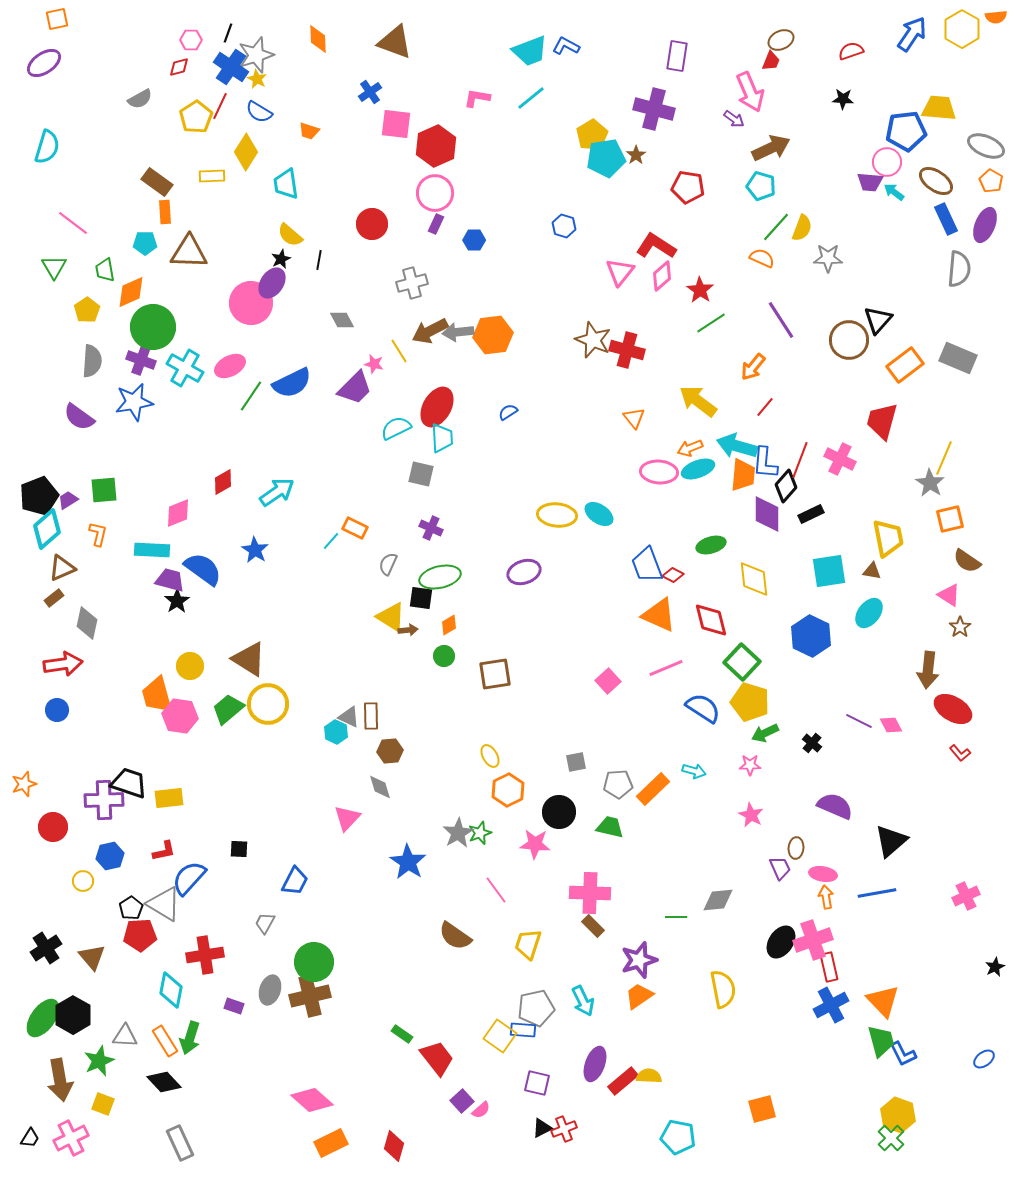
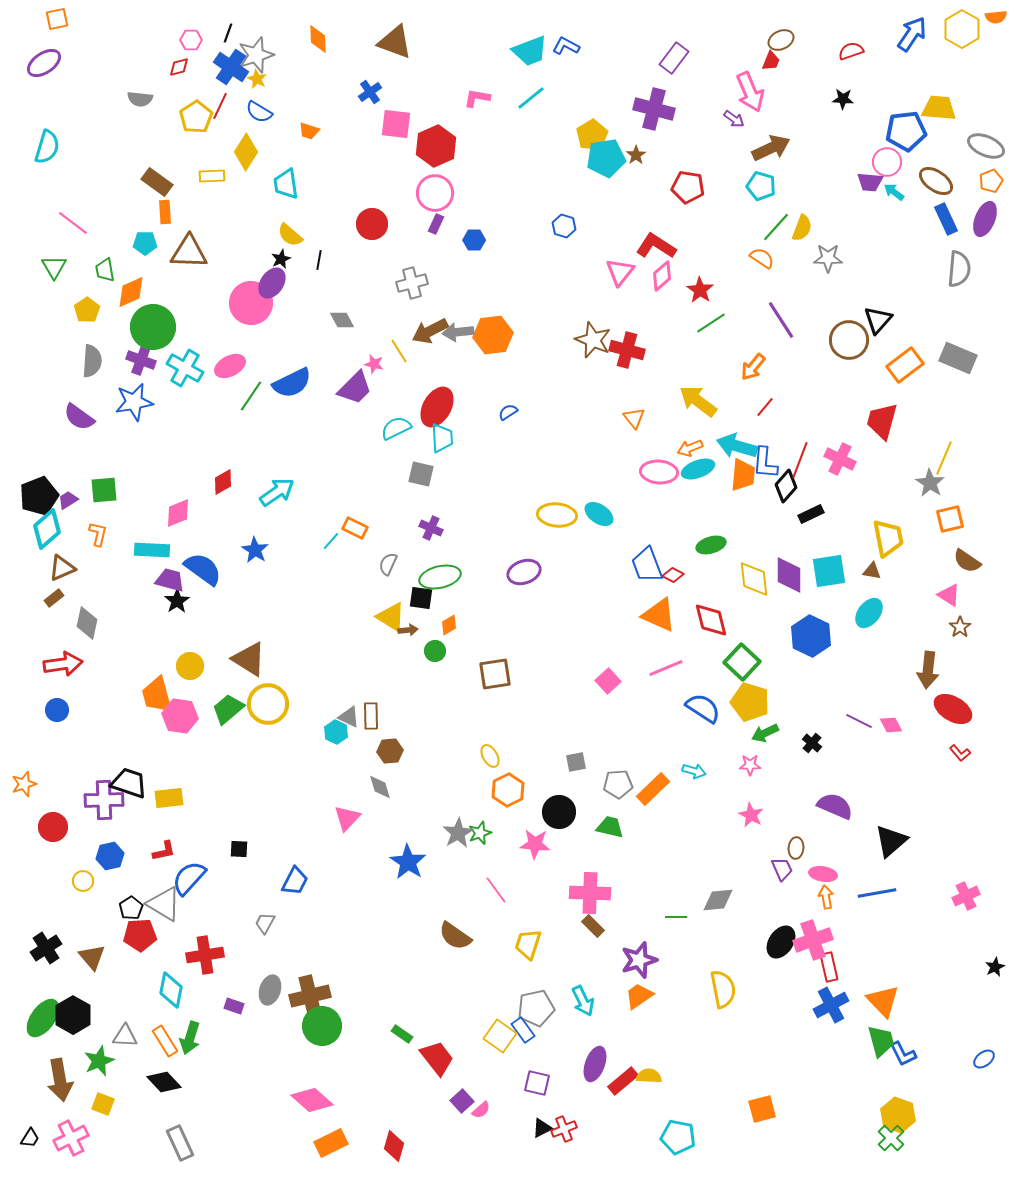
purple rectangle at (677, 56): moved 3 px left, 2 px down; rotated 28 degrees clockwise
gray semicircle at (140, 99): rotated 35 degrees clockwise
orange pentagon at (991, 181): rotated 20 degrees clockwise
purple ellipse at (985, 225): moved 6 px up
orange semicircle at (762, 258): rotated 10 degrees clockwise
purple diamond at (767, 514): moved 22 px right, 61 px down
green circle at (444, 656): moved 9 px left, 5 px up
purple trapezoid at (780, 868): moved 2 px right, 1 px down
green circle at (314, 962): moved 8 px right, 64 px down
blue rectangle at (523, 1030): rotated 50 degrees clockwise
